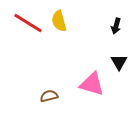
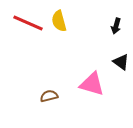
red line: rotated 8 degrees counterclockwise
black triangle: moved 2 px right; rotated 24 degrees counterclockwise
